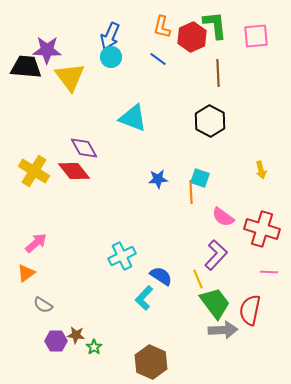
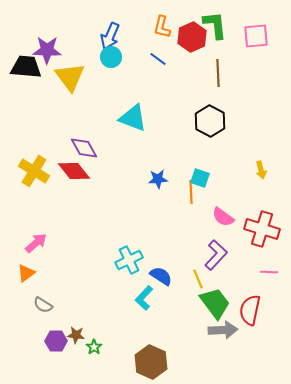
cyan cross: moved 7 px right, 4 px down
